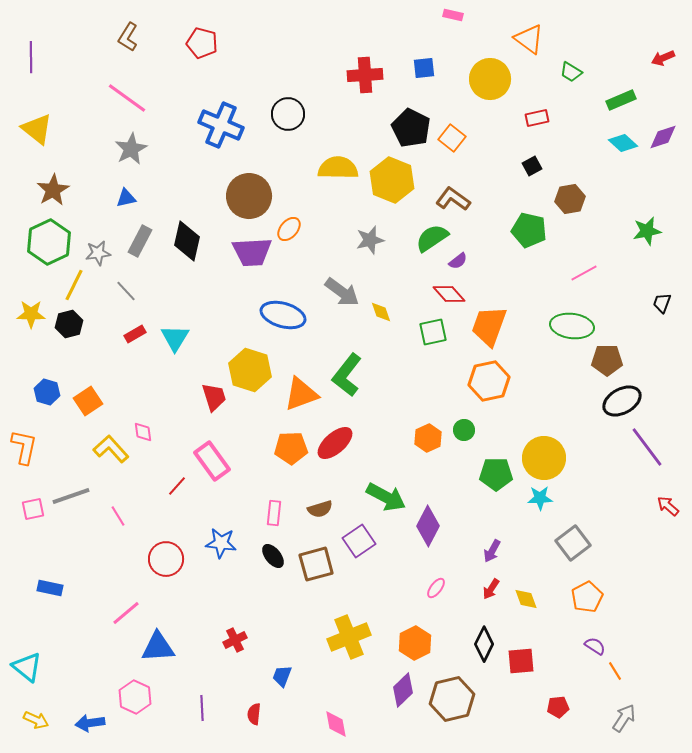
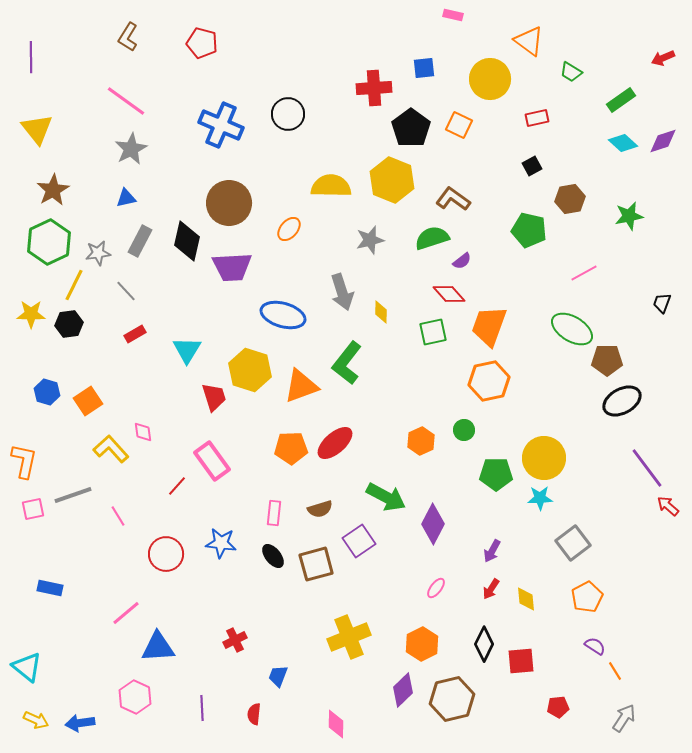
orange triangle at (529, 39): moved 2 px down
red cross at (365, 75): moved 9 px right, 13 px down
pink line at (127, 98): moved 1 px left, 3 px down
green rectangle at (621, 100): rotated 12 degrees counterclockwise
black pentagon at (411, 128): rotated 9 degrees clockwise
yellow triangle at (37, 129): rotated 12 degrees clockwise
purple diamond at (663, 137): moved 4 px down
orange square at (452, 138): moved 7 px right, 13 px up; rotated 12 degrees counterclockwise
yellow semicircle at (338, 168): moved 7 px left, 18 px down
brown circle at (249, 196): moved 20 px left, 7 px down
green star at (647, 231): moved 18 px left, 15 px up
green semicircle at (432, 238): rotated 16 degrees clockwise
purple trapezoid at (252, 252): moved 20 px left, 15 px down
purple semicircle at (458, 261): moved 4 px right
gray arrow at (342, 292): rotated 36 degrees clockwise
yellow diamond at (381, 312): rotated 20 degrees clockwise
black hexagon at (69, 324): rotated 8 degrees clockwise
green ellipse at (572, 326): moved 3 px down; rotated 24 degrees clockwise
cyan triangle at (175, 338): moved 12 px right, 12 px down
green L-shape at (347, 375): moved 12 px up
orange triangle at (301, 394): moved 8 px up
orange hexagon at (428, 438): moved 7 px left, 3 px down
orange L-shape at (24, 447): moved 14 px down
purple line at (647, 447): moved 21 px down
gray line at (71, 496): moved 2 px right, 1 px up
purple diamond at (428, 526): moved 5 px right, 2 px up
red circle at (166, 559): moved 5 px up
yellow diamond at (526, 599): rotated 15 degrees clockwise
orange hexagon at (415, 643): moved 7 px right, 1 px down
blue trapezoid at (282, 676): moved 4 px left
blue arrow at (90, 723): moved 10 px left
pink diamond at (336, 724): rotated 12 degrees clockwise
